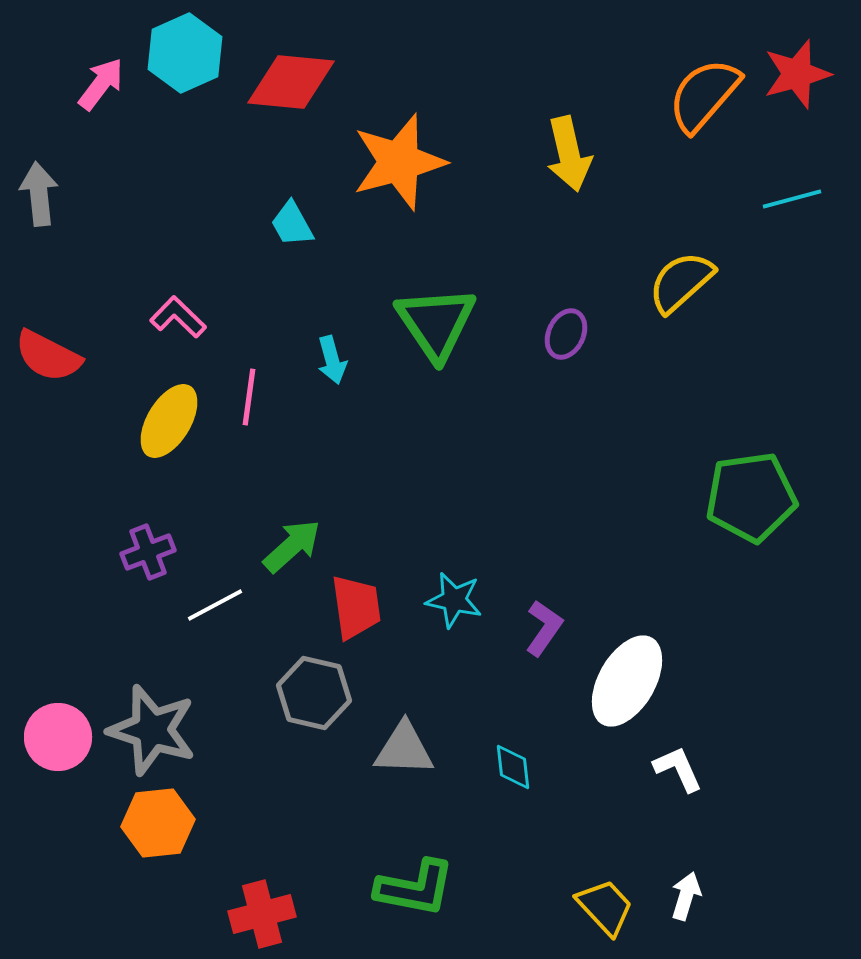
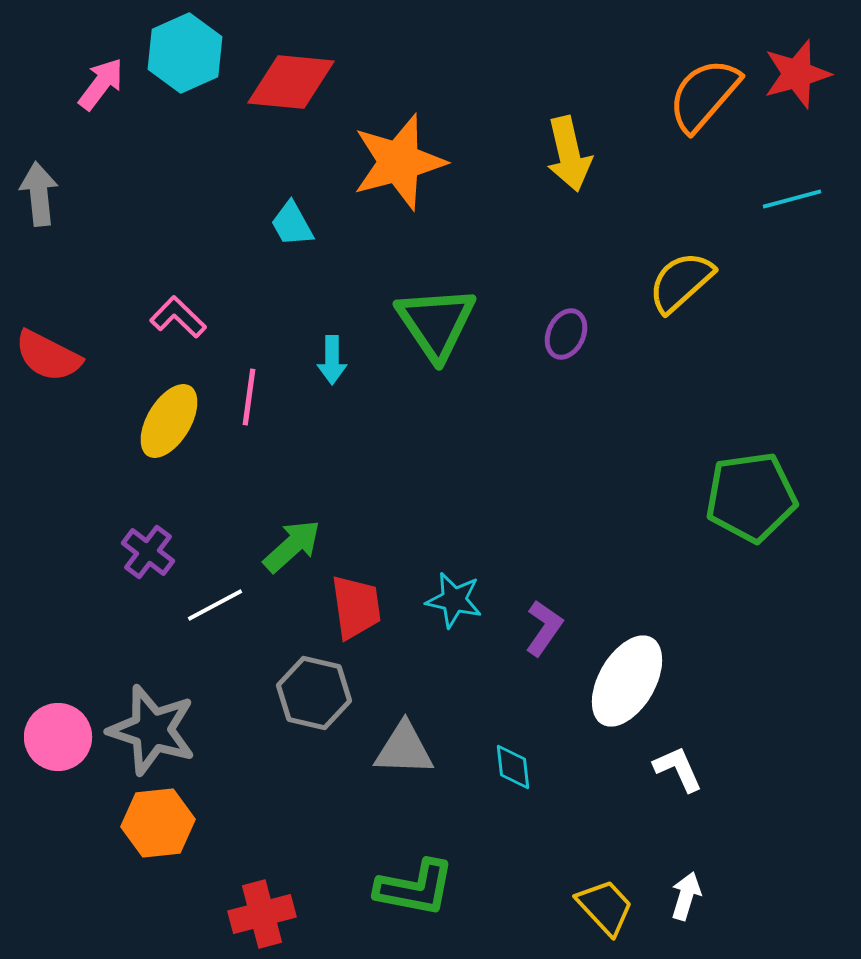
cyan arrow: rotated 15 degrees clockwise
purple cross: rotated 32 degrees counterclockwise
